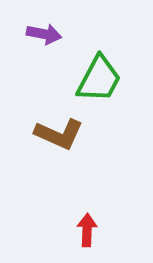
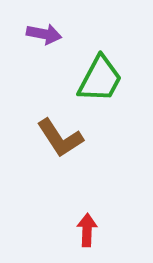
green trapezoid: moved 1 px right
brown L-shape: moved 1 px right, 4 px down; rotated 33 degrees clockwise
